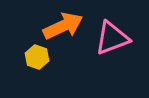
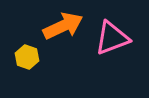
yellow hexagon: moved 10 px left
